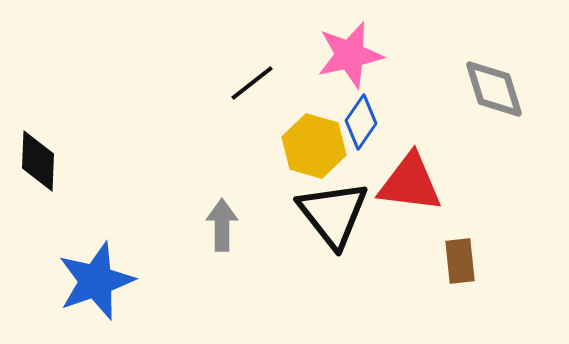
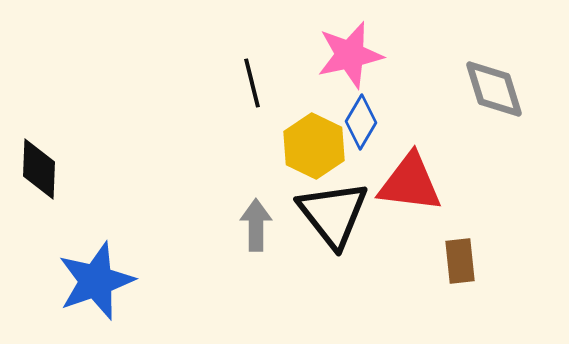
black line: rotated 66 degrees counterclockwise
blue diamond: rotated 4 degrees counterclockwise
yellow hexagon: rotated 10 degrees clockwise
black diamond: moved 1 px right, 8 px down
gray arrow: moved 34 px right
